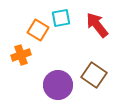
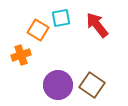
brown square: moved 2 px left, 10 px down
